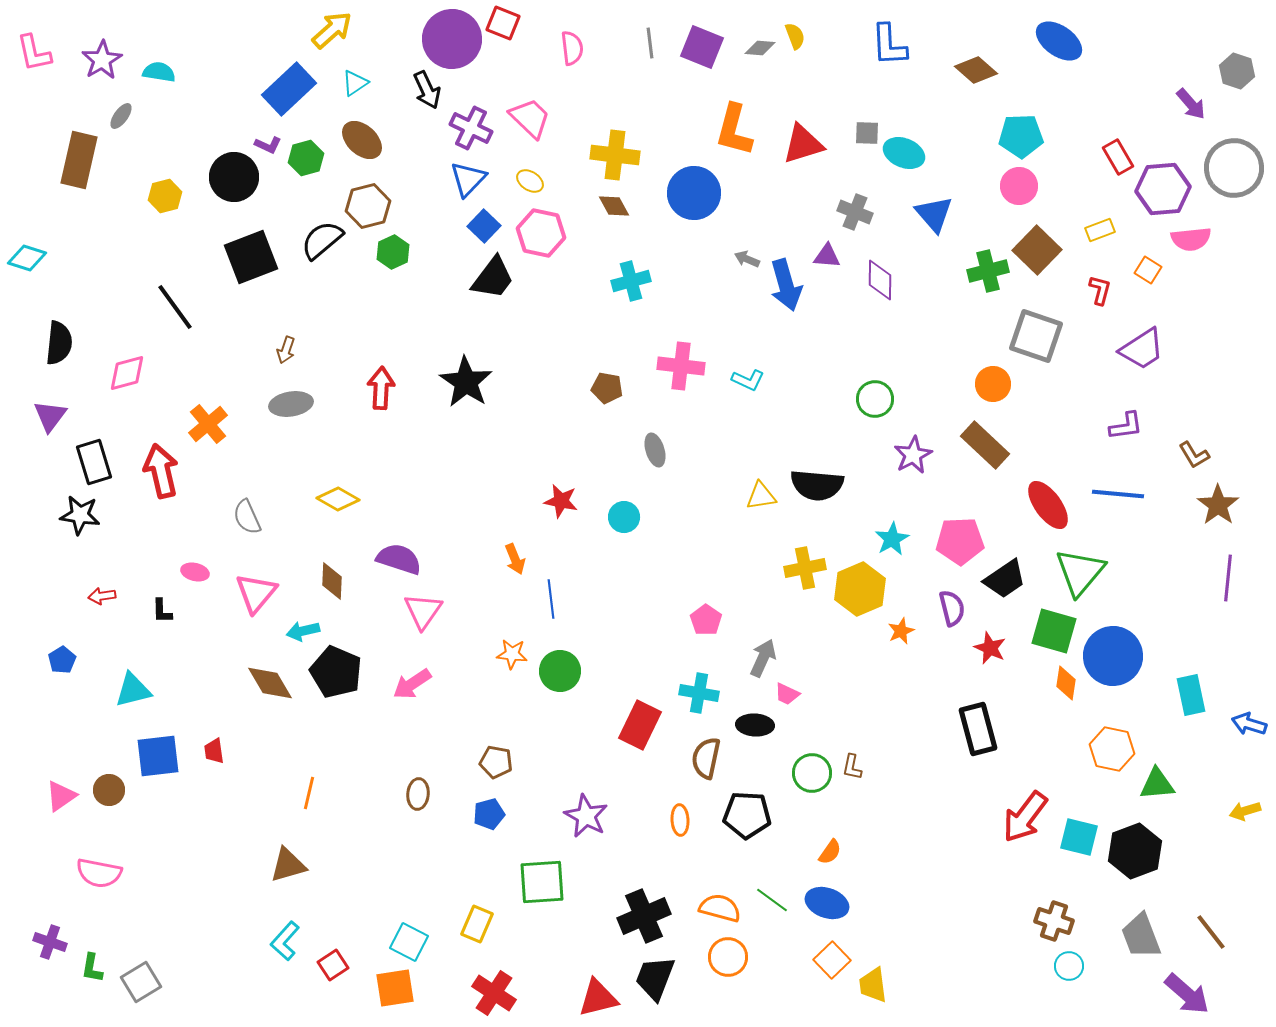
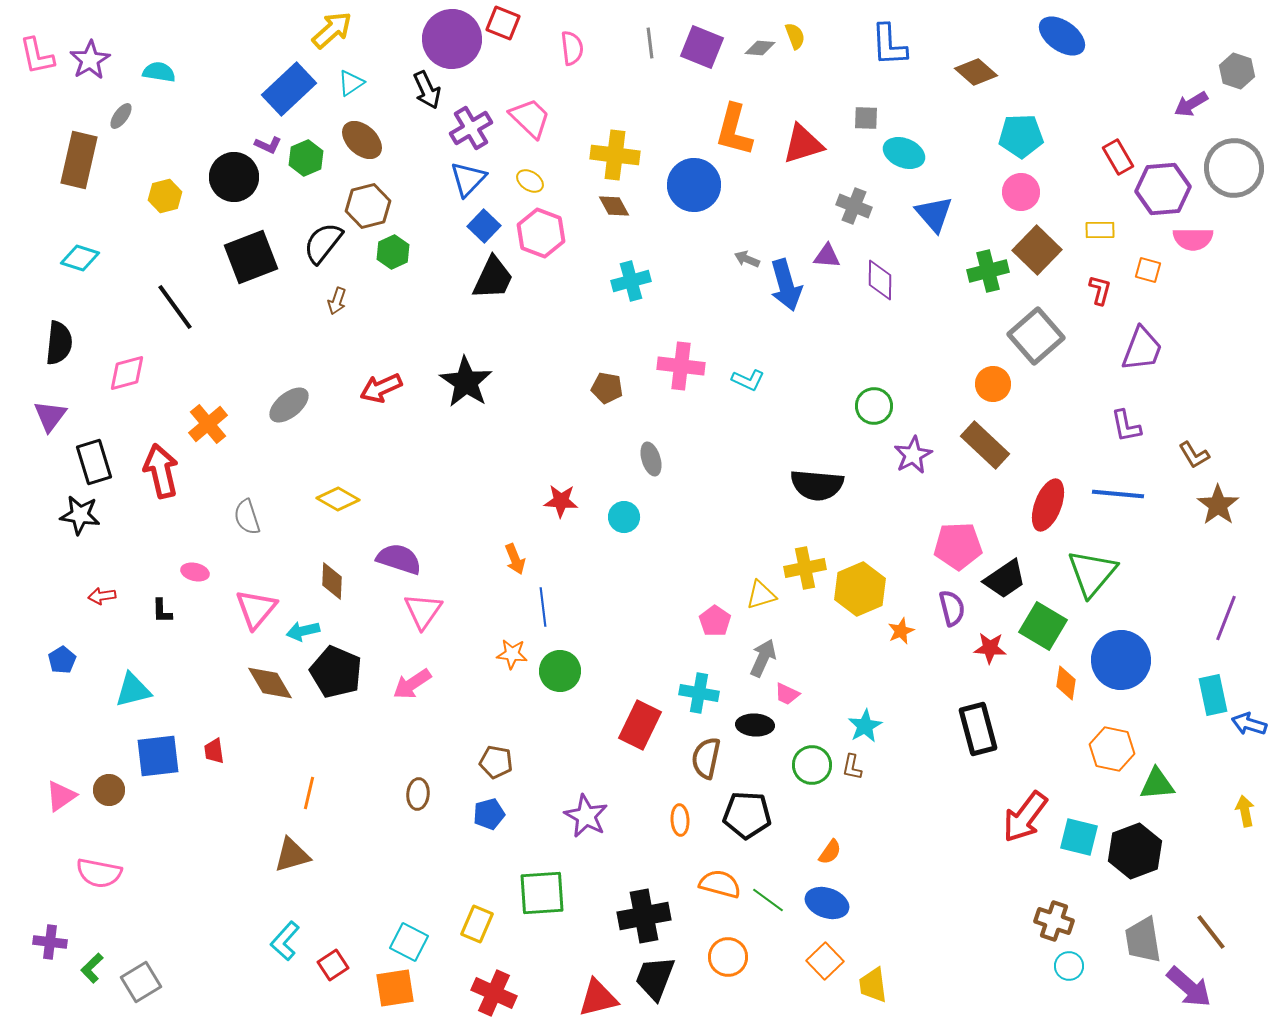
blue ellipse at (1059, 41): moved 3 px right, 5 px up
pink L-shape at (34, 53): moved 3 px right, 3 px down
purple star at (102, 60): moved 12 px left
brown diamond at (976, 70): moved 2 px down
cyan triangle at (355, 83): moved 4 px left
purple arrow at (1191, 104): rotated 100 degrees clockwise
purple cross at (471, 128): rotated 33 degrees clockwise
gray square at (867, 133): moved 1 px left, 15 px up
green hexagon at (306, 158): rotated 8 degrees counterclockwise
pink circle at (1019, 186): moved 2 px right, 6 px down
blue circle at (694, 193): moved 8 px up
gray cross at (855, 212): moved 1 px left, 6 px up
yellow rectangle at (1100, 230): rotated 20 degrees clockwise
pink hexagon at (541, 233): rotated 9 degrees clockwise
pink semicircle at (1191, 239): moved 2 px right; rotated 6 degrees clockwise
black semicircle at (322, 240): moved 1 px right, 3 px down; rotated 12 degrees counterclockwise
cyan diamond at (27, 258): moved 53 px right
orange square at (1148, 270): rotated 16 degrees counterclockwise
black trapezoid at (493, 278): rotated 12 degrees counterclockwise
gray square at (1036, 336): rotated 30 degrees clockwise
purple trapezoid at (1142, 349): rotated 36 degrees counterclockwise
brown arrow at (286, 350): moved 51 px right, 49 px up
red arrow at (381, 388): rotated 117 degrees counterclockwise
green circle at (875, 399): moved 1 px left, 7 px down
gray ellipse at (291, 404): moved 2 px left, 1 px down; rotated 30 degrees counterclockwise
purple L-shape at (1126, 426): rotated 87 degrees clockwise
gray ellipse at (655, 450): moved 4 px left, 9 px down
yellow triangle at (761, 496): moved 99 px down; rotated 8 degrees counterclockwise
red star at (561, 501): rotated 8 degrees counterclockwise
red ellipse at (1048, 505): rotated 57 degrees clockwise
gray semicircle at (247, 517): rotated 6 degrees clockwise
cyan star at (892, 539): moved 27 px left, 187 px down
pink pentagon at (960, 541): moved 2 px left, 5 px down
green triangle at (1080, 572): moved 12 px right, 1 px down
purple line at (1228, 578): moved 2 px left, 40 px down; rotated 15 degrees clockwise
pink triangle at (256, 593): moved 16 px down
blue line at (551, 599): moved 8 px left, 8 px down
pink pentagon at (706, 620): moved 9 px right, 1 px down
green square at (1054, 631): moved 11 px left, 5 px up; rotated 15 degrees clockwise
red star at (990, 648): rotated 20 degrees counterclockwise
blue circle at (1113, 656): moved 8 px right, 4 px down
cyan rectangle at (1191, 695): moved 22 px right
green circle at (812, 773): moved 8 px up
yellow arrow at (1245, 811): rotated 96 degrees clockwise
brown triangle at (288, 865): moved 4 px right, 10 px up
green square at (542, 882): moved 11 px down
green line at (772, 900): moved 4 px left
orange semicircle at (720, 908): moved 24 px up
black cross at (644, 916): rotated 12 degrees clockwise
gray trapezoid at (1141, 936): moved 2 px right, 4 px down; rotated 12 degrees clockwise
purple cross at (50, 942): rotated 12 degrees counterclockwise
orange square at (832, 960): moved 7 px left, 1 px down
green L-shape at (92, 968): rotated 36 degrees clockwise
red cross at (494, 993): rotated 9 degrees counterclockwise
purple arrow at (1187, 994): moved 2 px right, 7 px up
